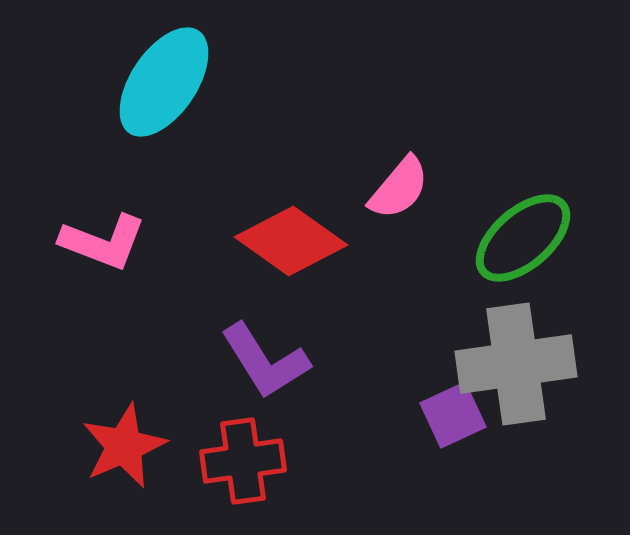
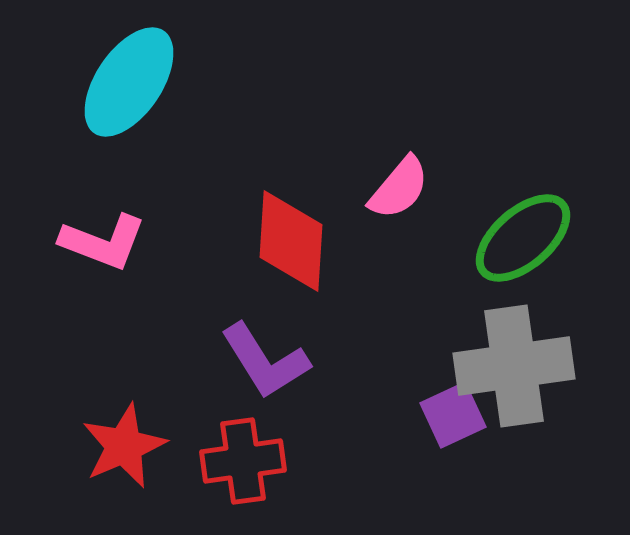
cyan ellipse: moved 35 px left
red diamond: rotated 58 degrees clockwise
gray cross: moved 2 px left, 2 px down
